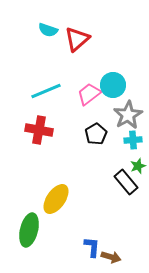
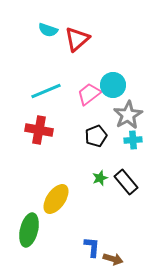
black pentagon: moved 2 px down; rotated 10 degrees clockwise
green star: moved 38 px left, 12 px down
brown arrow: moved 2 px right, 2 px down
